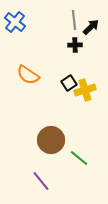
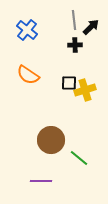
blue cross: moved 12 px right, 8 px down
black square: rotated 35 degrees clockwise
purple line: rotated 50 degrees counterclockwise
